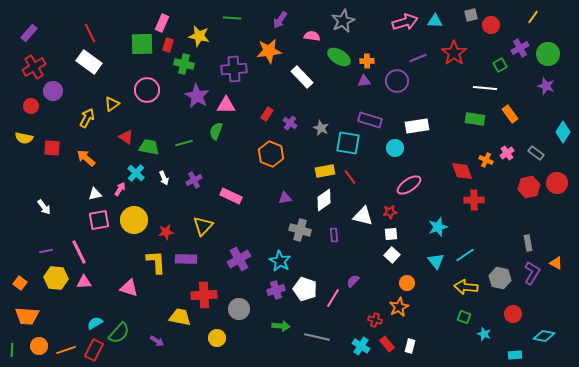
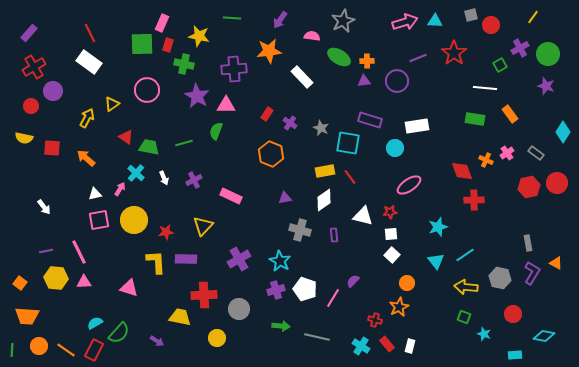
orange line at (66, 350): rotated 54 degrees clockwise
